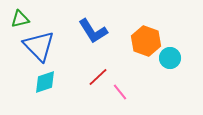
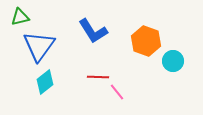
green triangle: moved 2 px up
blue triangle: rotated 20 degrees clockwise
cyan circle: moved 3 px right, 3 px down
red line: rotated 45 degrees clockwise
cyan diamond: rotated 20 degrees counterclockwise
pink line: moved 3 px left
